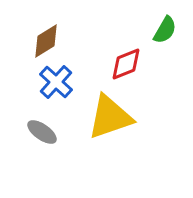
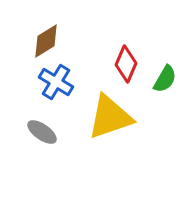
green semicircle: moved 49 px down
red diamond: rotated 45 degrees counterclockwise
blue cross: rotated 12 degrees counterclockwise
